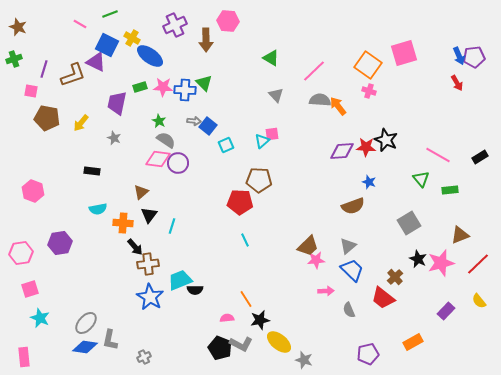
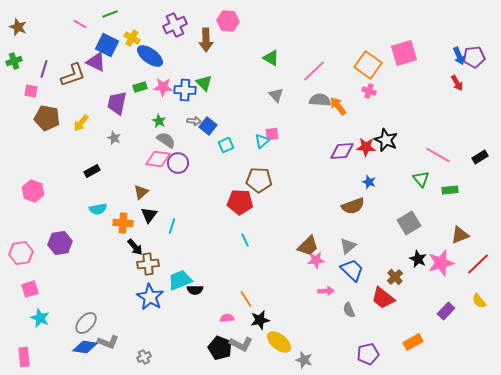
green cross at (14, 59): moved 2 px down
black rectangle at (92, 171): rotated 35 degrees counterclockwise
gray L-shape at (110, 340): moved 2 px left, 2 px down; rotated 80 degrees counterclockwise
